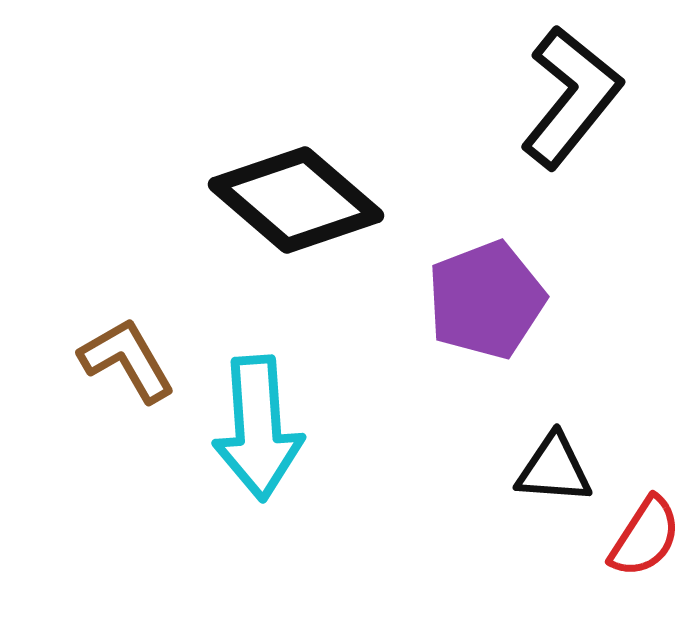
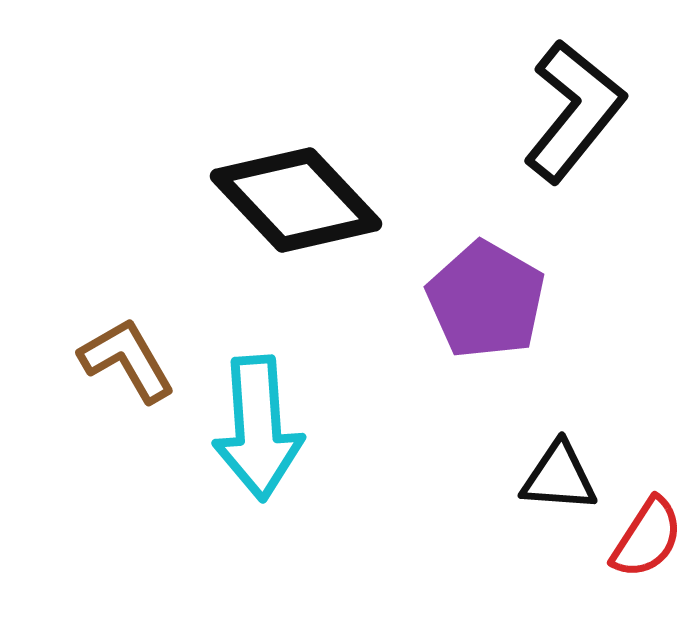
black L-shape: moved 3 px right, 14 px down
black diamond: rotated 6 degrees clockwise
purple pentagon: rotated 21 degrees counterclockwise
black triangle: moved 5 px right, 8 px down
red semicircle: moved 2 px right, 1 px down
